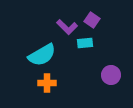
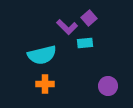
purple square: moved 3 px left, 2 px up; rotated 14 degrees clockwise
cyan semicircle: rotated 16 degrees clockwise
purple circle: moved 3 px left, 11 px down
orange cross: moved 2 px left, 1 px down
